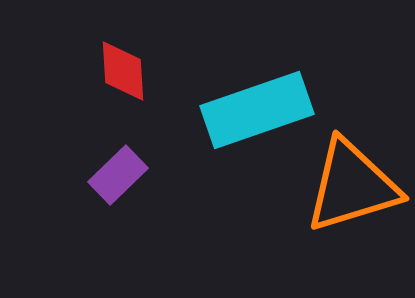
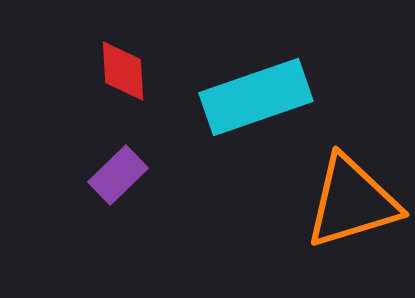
cyan rectangle: moved 1 px left, 13 px up
orange triangle: moved 16 px down
